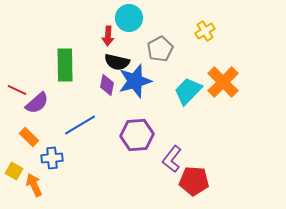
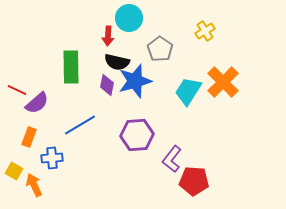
gray pentagon: rotated 10 degrees counterclockwise
green rectangle: moved 6 px right, 2 px down
cyan trapezoid: rotated 12 degrees counterclockwise
orange rectangle: rotated 66 degrees clockwise
